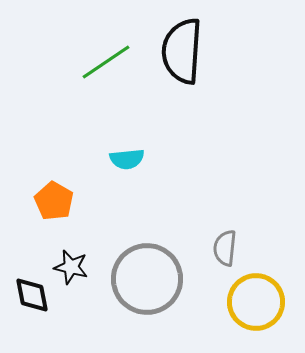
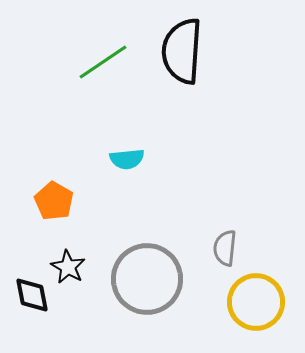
green line: moved 3 px left
black star: moved 3 px left; rotated 16 degrees clockwise
